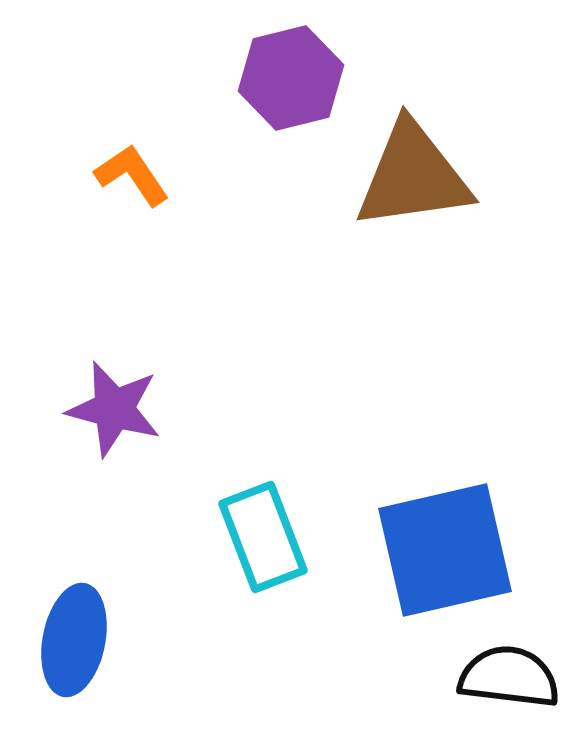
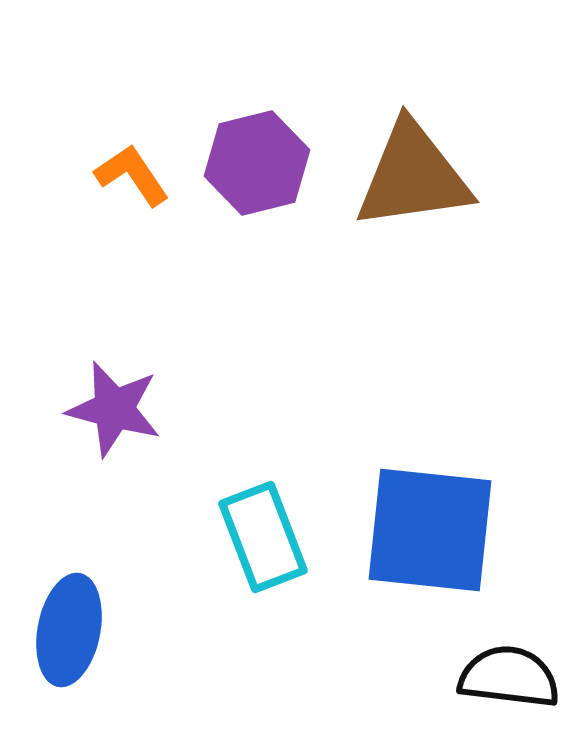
purple hexagon: moved 34 px left, 85 px down
blue square: moved 15 px left, 20 px up; rotated 19 degrees clockwise
blue ellipse: moved 5 px left, 10 px up
